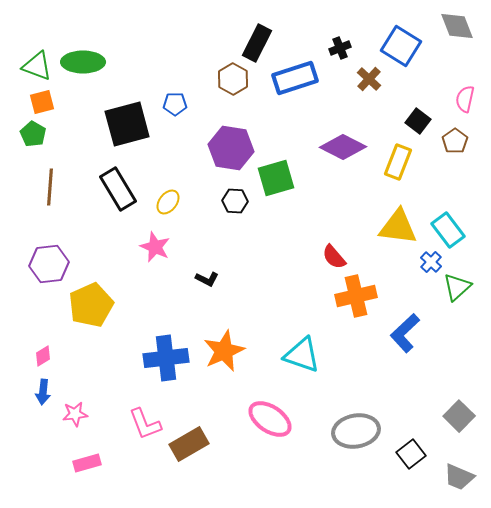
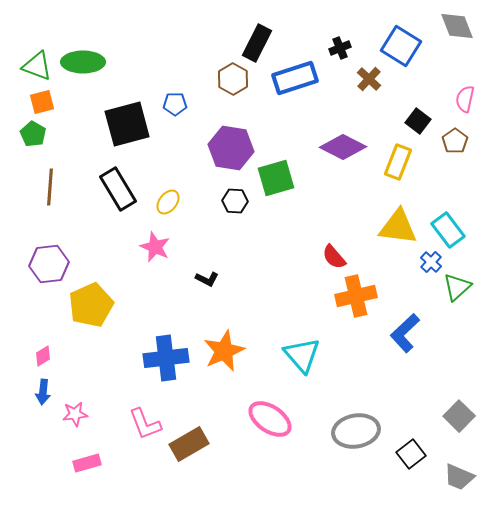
cyan triangle at (302, 355): rotated 30 degrees clockwise
